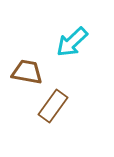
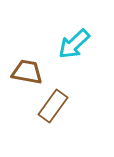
cyan arrow: moved 2 px right, 2 px down
